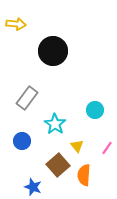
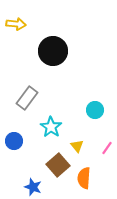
cyan star: moved 4 px left, 3 px down
blue circle: moved 8 px left
orange semicircle: moved 3 px down
